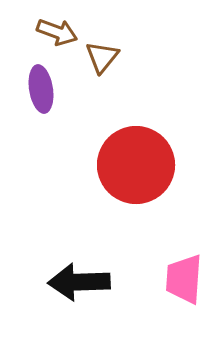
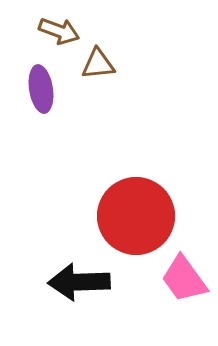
brown arrow: moved 2 px right, 1 px up
brown triangle: moved 4 px left, 7 px down; rotated 45 degrees clockwise
red circle: moved 51 px down
pink trapezoid: rotated 40 degrees counterclockwise
